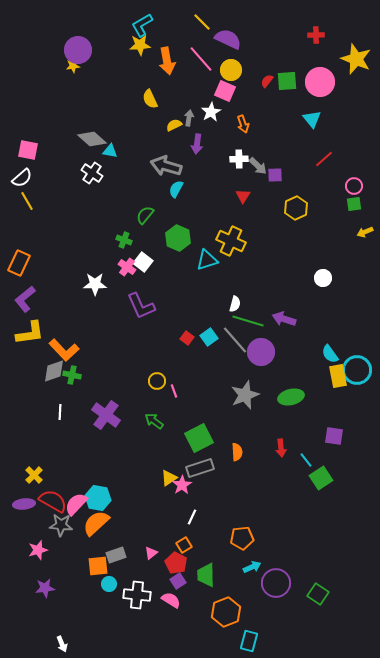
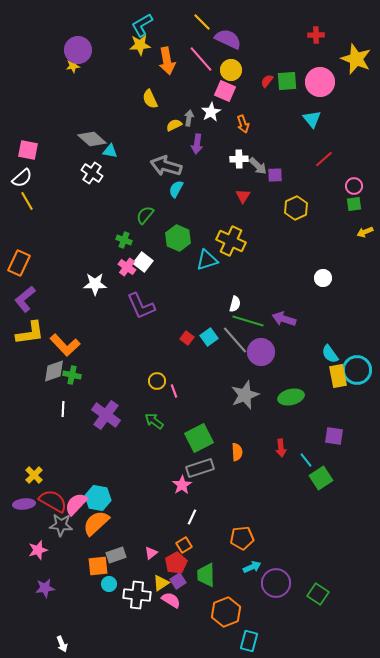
orange L-shape at (64, 350): moved 1 px right, 5 px up
white line at (60, 412): moved 3 px right, 3 px up
yellow triangle at (169, 478): moved 8 px left, 105 px down
red pentagon at (176, 563): rotated 15 degrees clockwise
